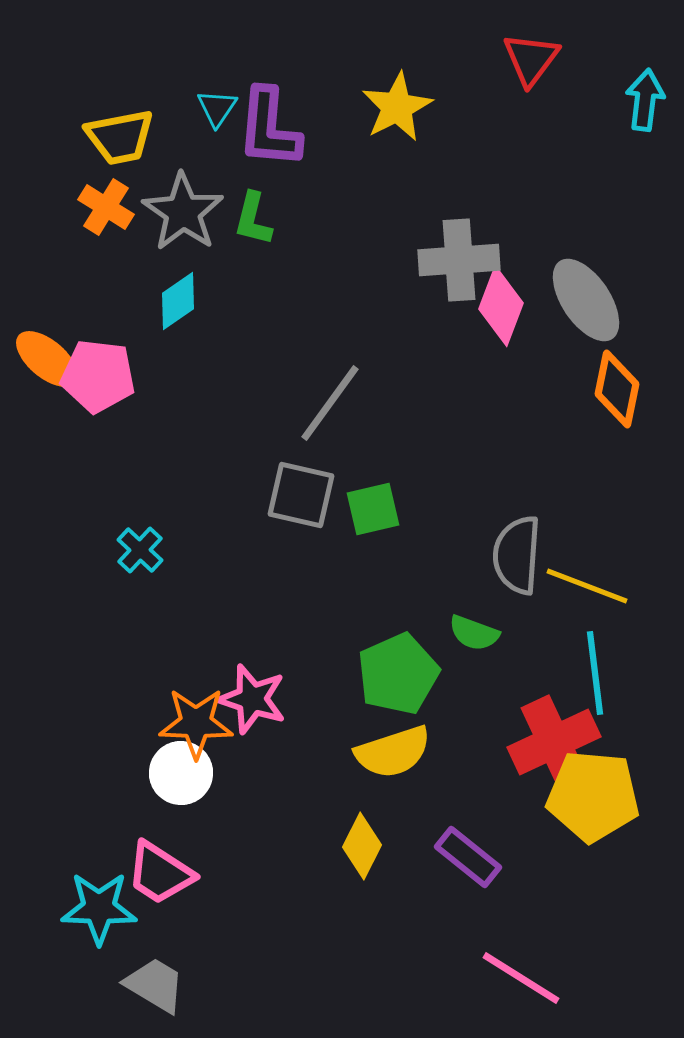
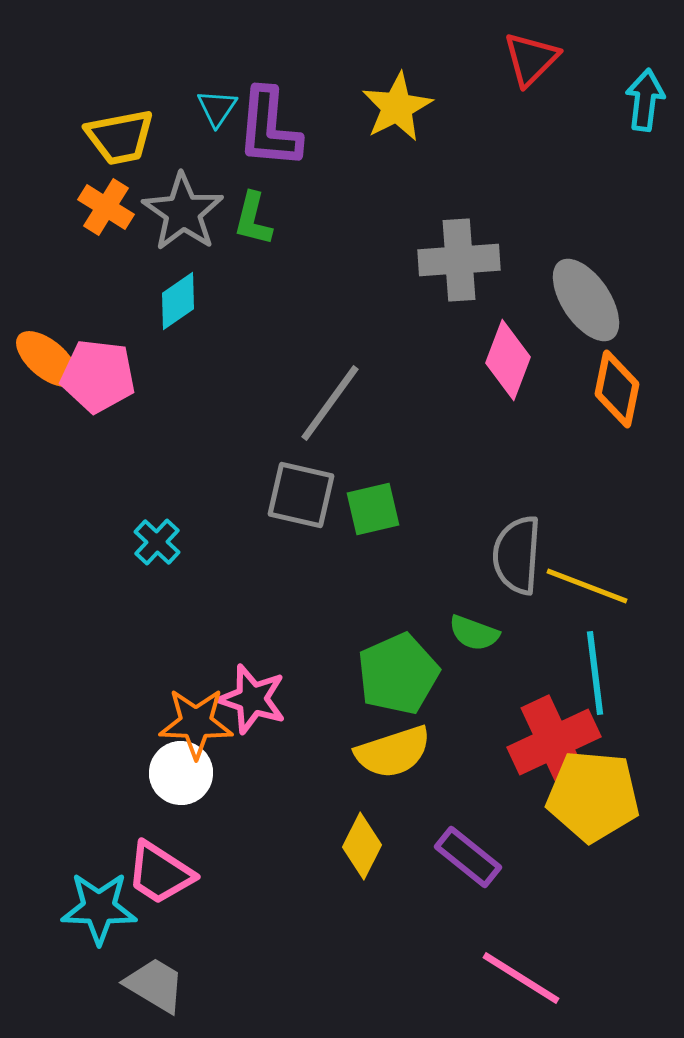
red triangle: rotated 8 degrees clockwise
pink diamond: moved 7 px right, 54 px down
cyan cross: moved 17 px right, 8 px up
